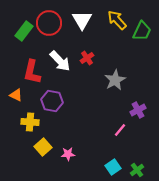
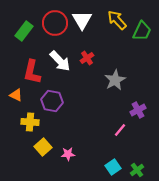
red circle: moved 6 px right
